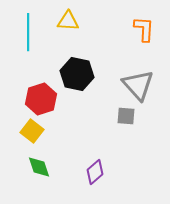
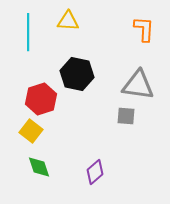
gray triangle: rotated 40 degrees counterclockwise
yellow square: moved 1 px left
